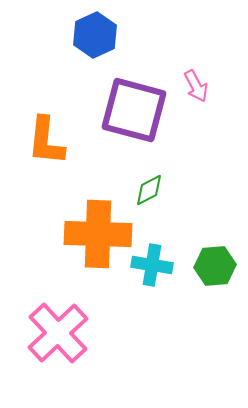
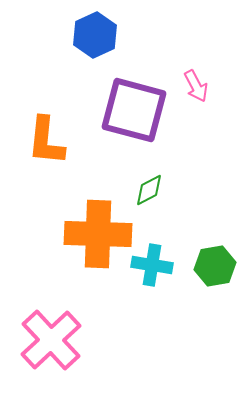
green hexagon: rotated 6 degrees counterclockwise
pink cross: moved 7 px left, 7 px down
